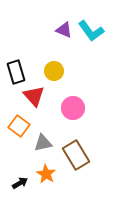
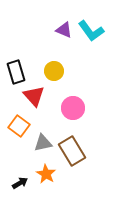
brown rectangle: moved 4 px left, 4 px up
